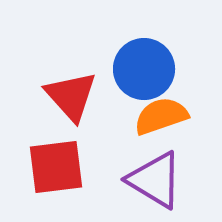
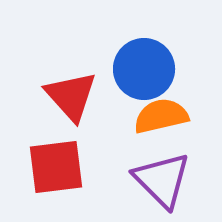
orange semicircle: rotated 6 degrees clockwise
purple triangle: moved 7 px right; rotated 14 degrees clockwise
